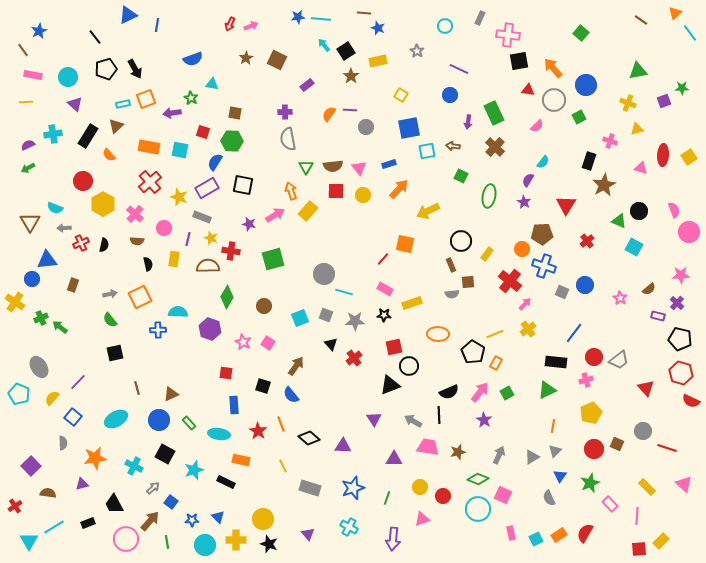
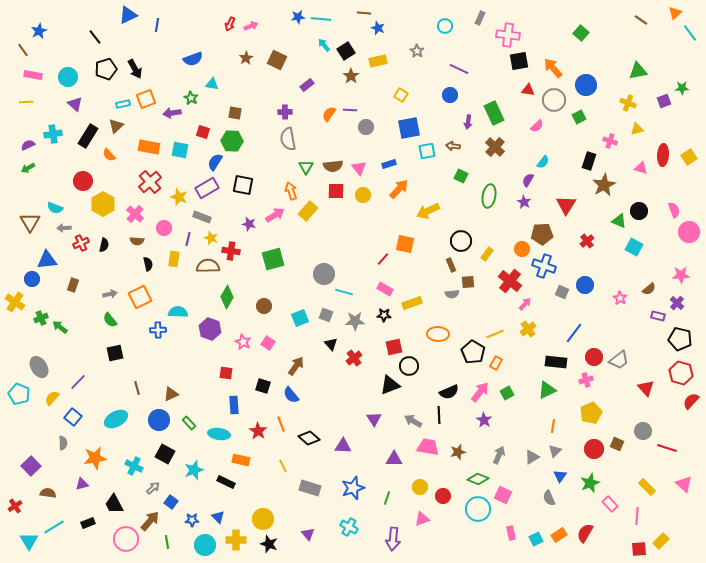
red semicircle at (691, 401): rotated 108 degrees clockwise
